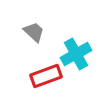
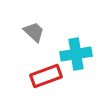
cyan cross: rotated 20 degrees clockwise
